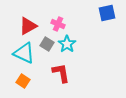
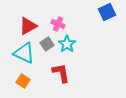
blue square: moved 1 px up; rotated 12 degrees counterclockwise
gray square: rotated 24 degrees clockwise
